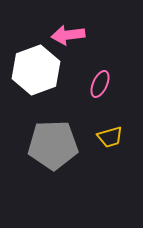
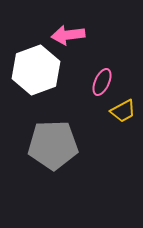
pink ellipse: moved 2 px right, 2 px up
yellow trapezoid: moved 13 px right, 26 px up; rotated 12 degrees counterclockwise
